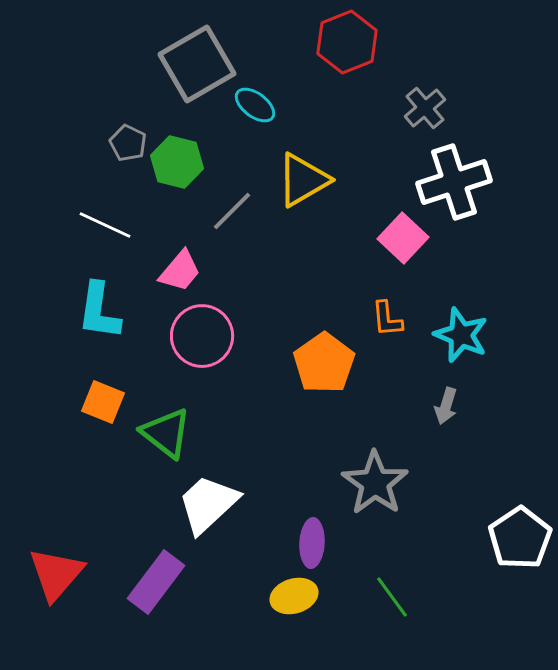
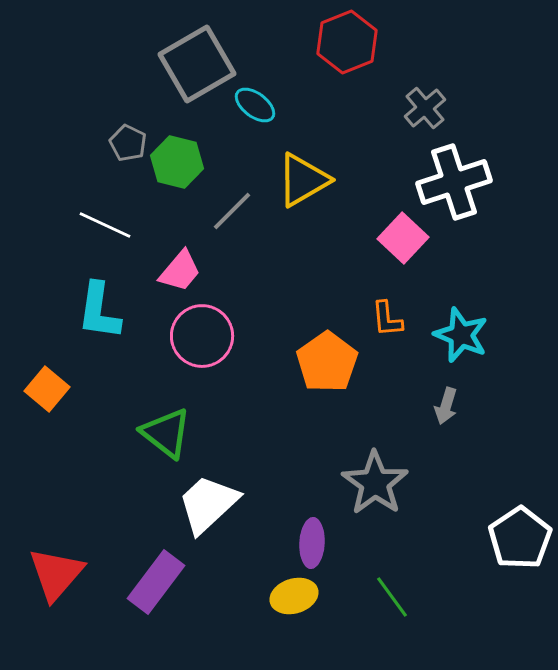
orange pentagon: moved 3 px right, 1 px up
orange square: moved 56 px left, 13 px up; rotated 18 degrees clockwise
